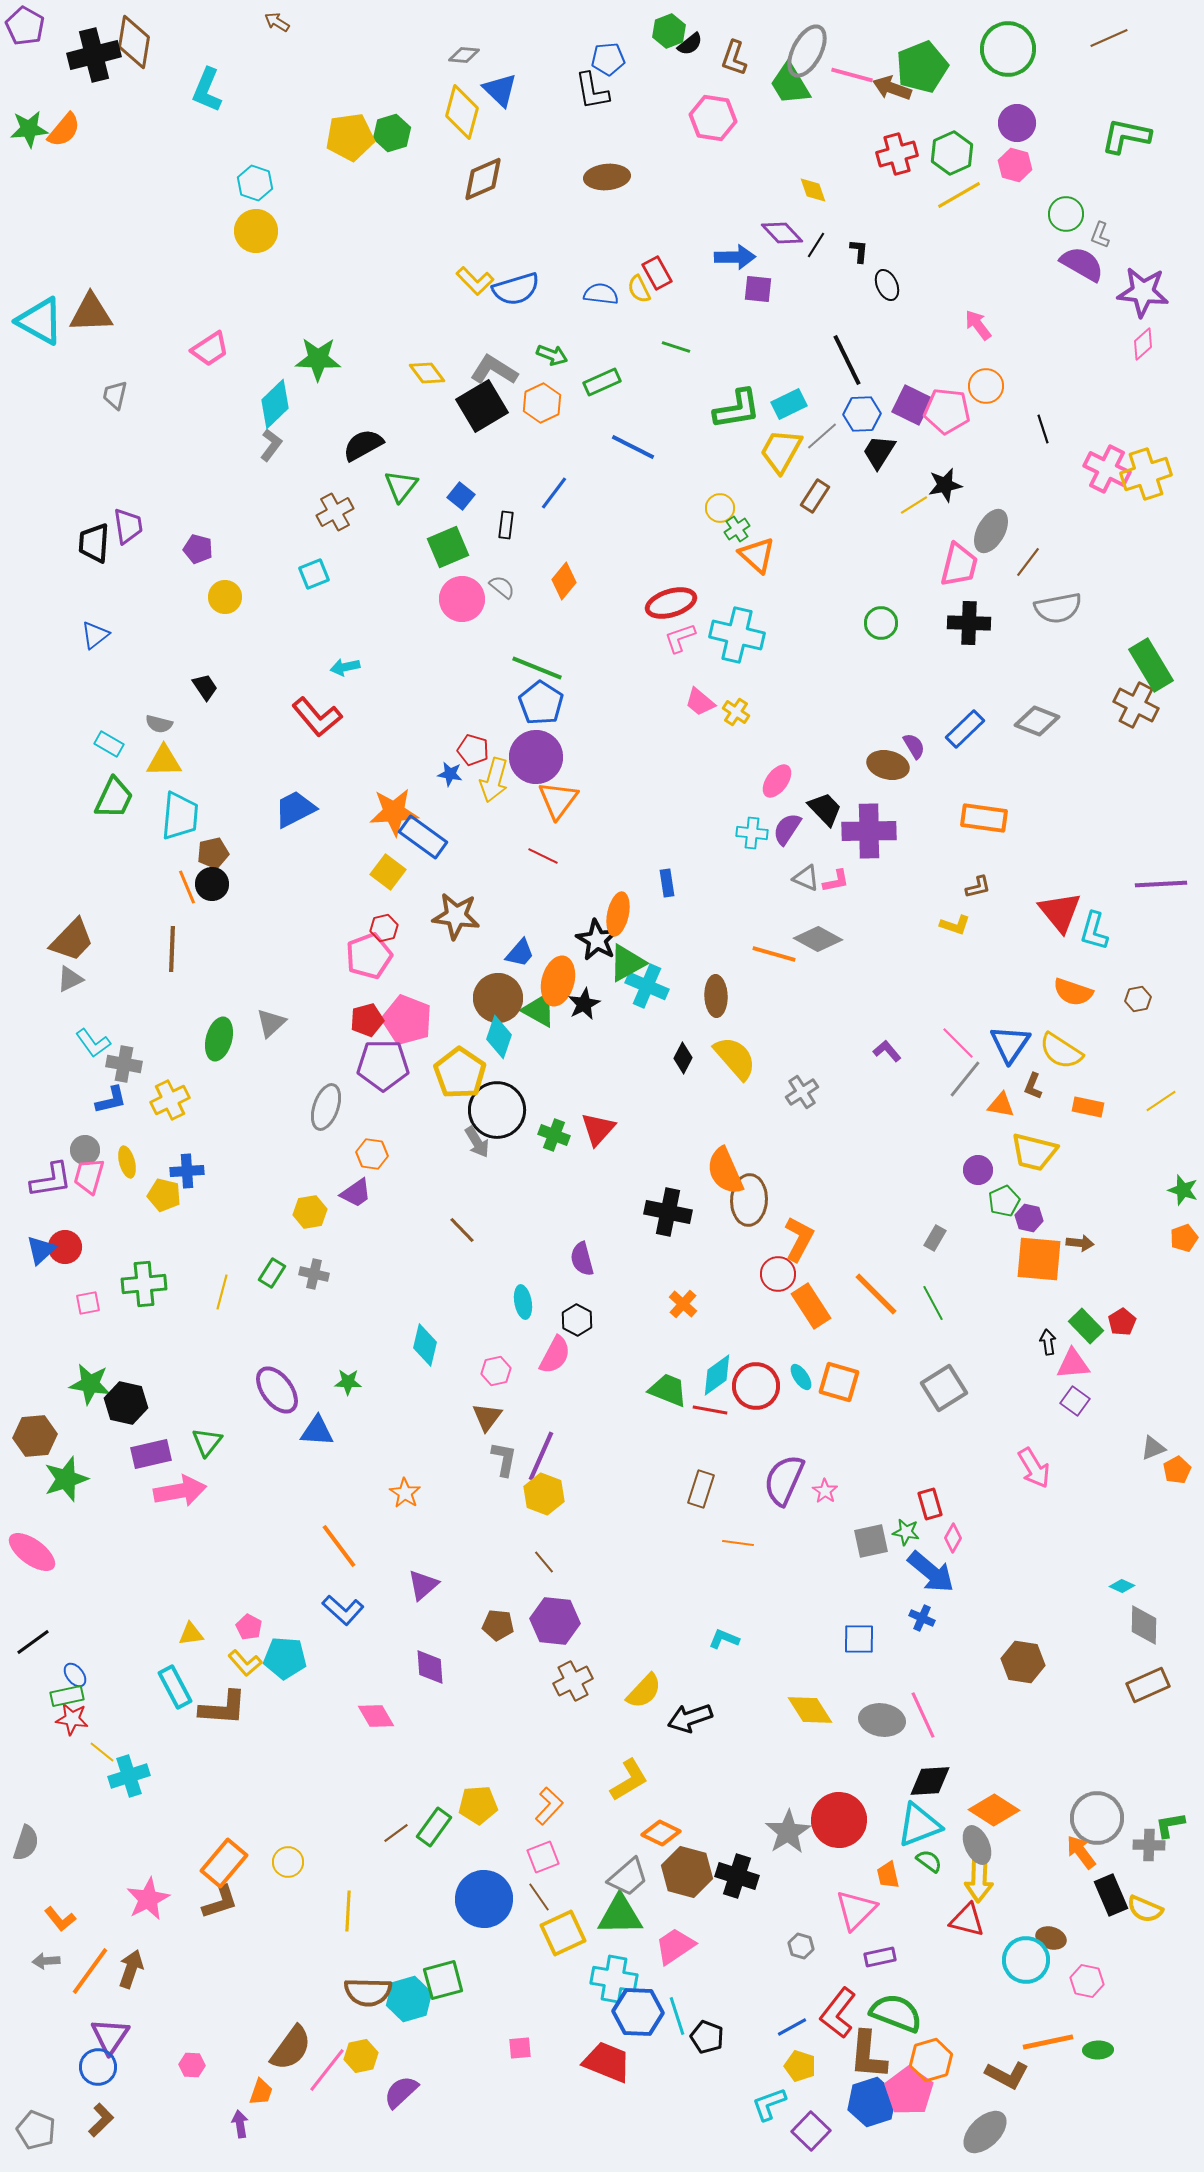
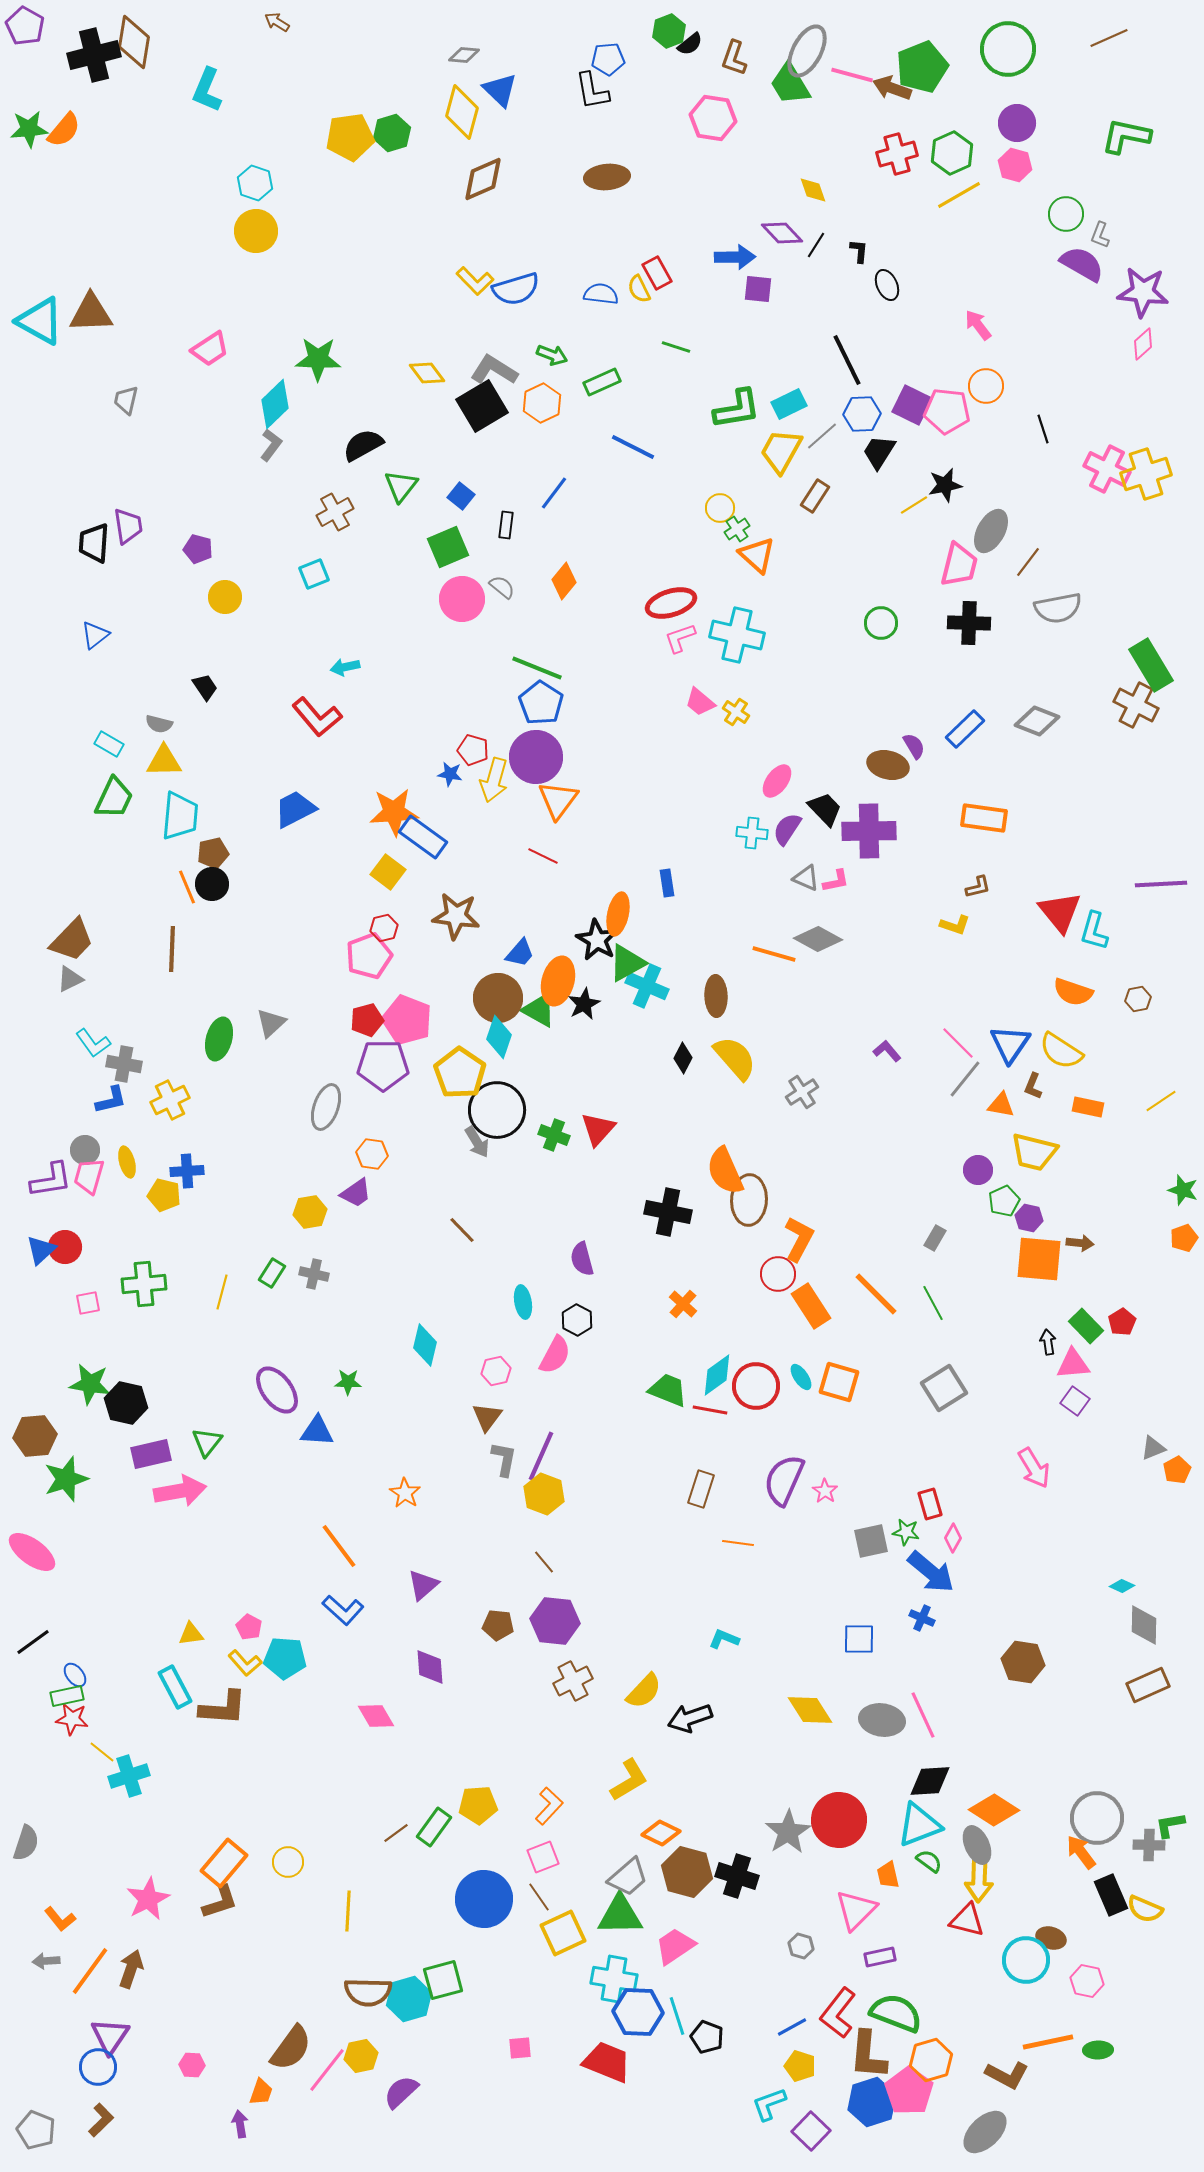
gray trapezoid at (115, 395): moved 11 px right, 5 px down
